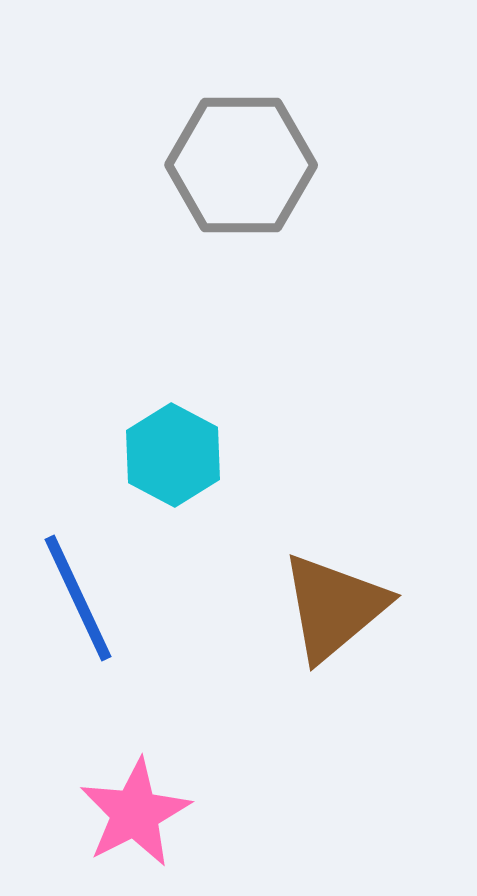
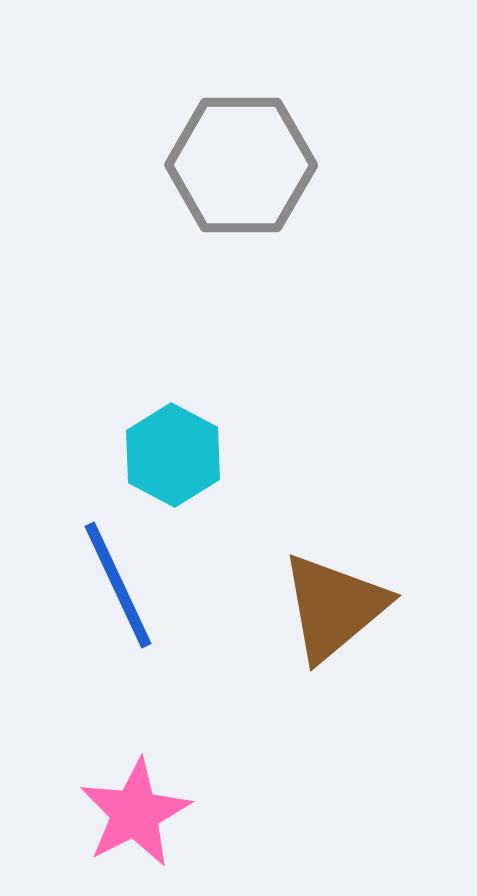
blue line: moved 40 px right, 13 px up
